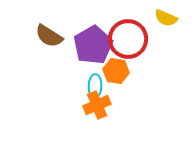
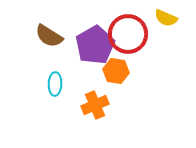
red circle: moved 5 px up
purple pentagon: moved 2 px right
cyan ellipse: moved 40 px left, 2 px up
orange cross: moved 2 px left
